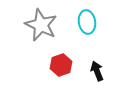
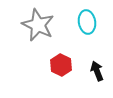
gray star: moved 3 px left
red hexagon: rotated 15 degrees counterclockwise
